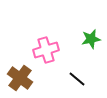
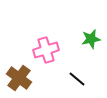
brown cross: moved 1 px left
